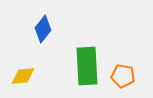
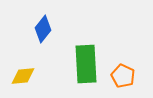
green rectangle: moved 1 px left, 2 px up
orange pentagon: rotated 15 degrees clockwise
